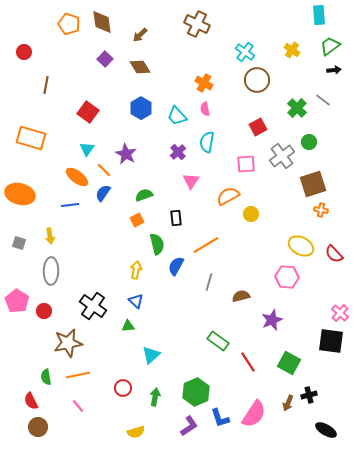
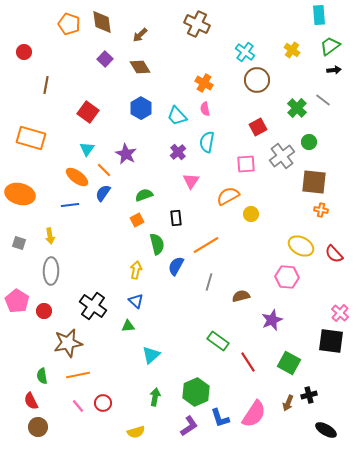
brown square at (313, 184): moved 1 px right, 2 px up; rotated 24 degrees clockwise
green semicircle at (46, 377): moved 4 px left, 1 px up
red circle at (123, 388): moved 20 px left, 15 px down
